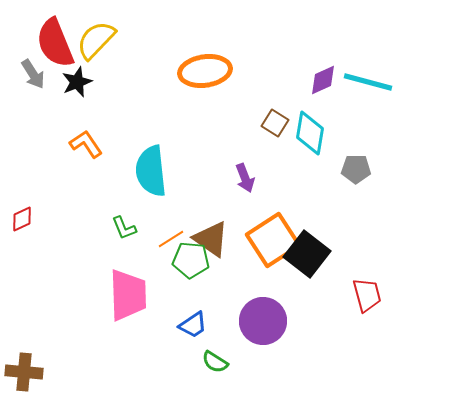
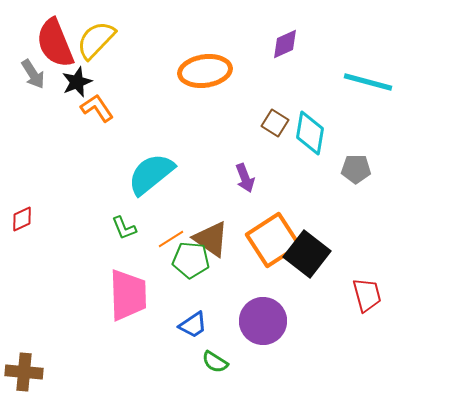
purple diamond: moved 38 px left, 36 px up
orange L-shape: moved 11 px right, 36 px up
cyan semicircle: moved 3 px down; rotated 57 degrees clockwise
